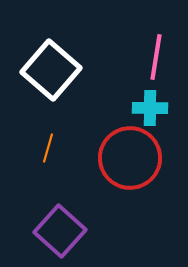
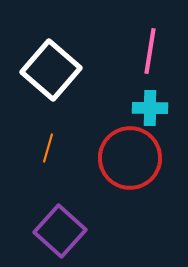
pink line: moved 6 px left, 6 px up
